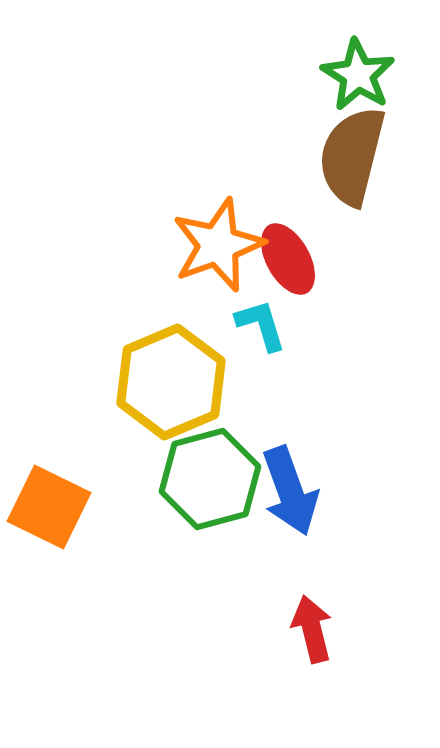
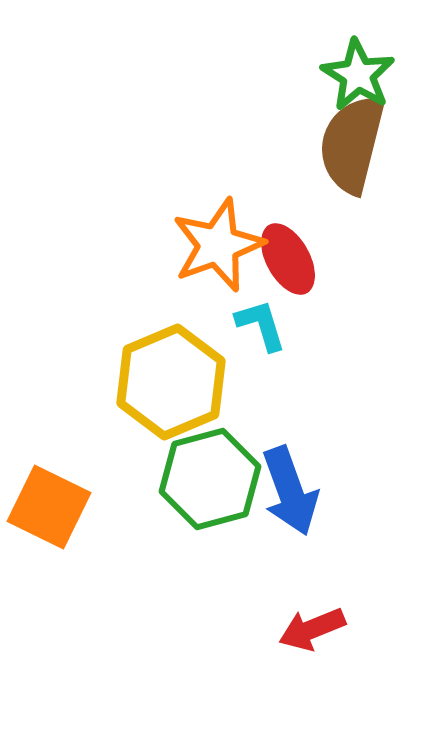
brown semicircle: moved 12 px up
red arrow: rotated 98 degrees counterclockwise
